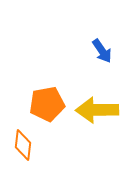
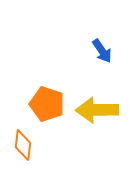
orange pentagon: rotated 28 degrees clockwise
